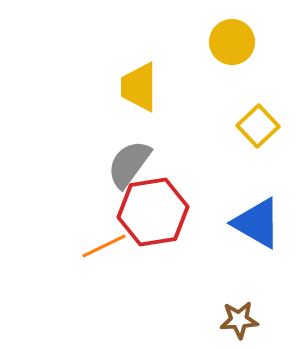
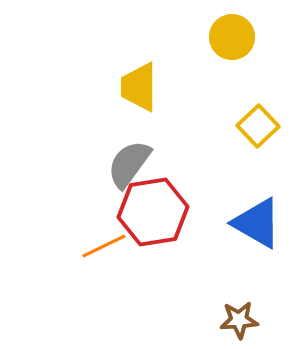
yellow circle: moved 5 px up
